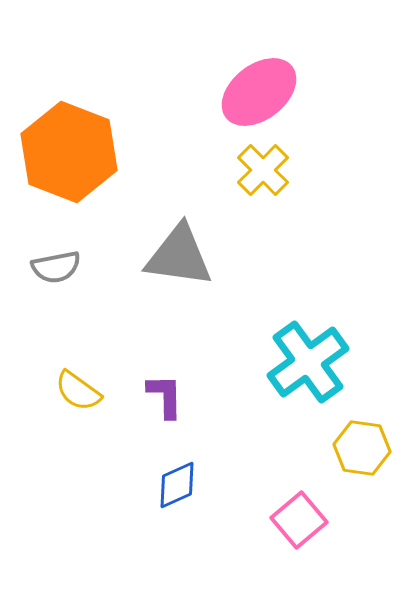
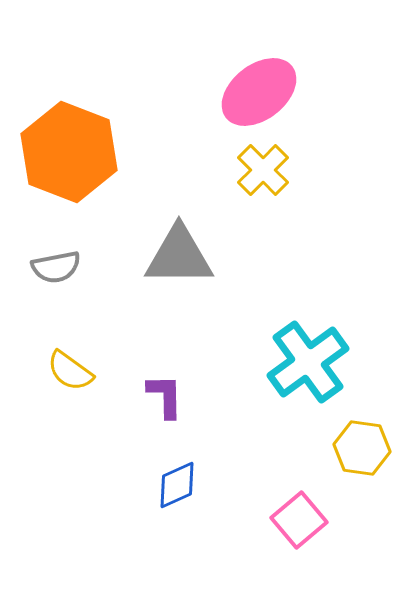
gray triangle: rotated 8 degrees counterclockwise
yellow semicircle: moved 8 px left, 20 px up
